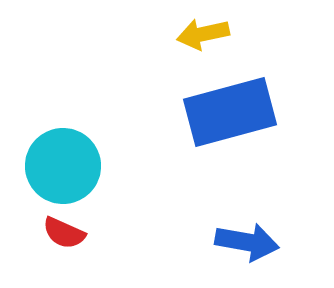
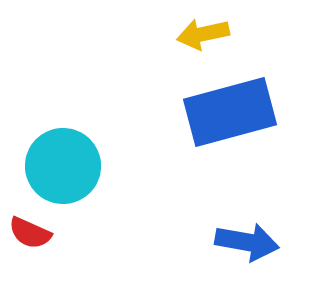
red semicircle: moved 34 px left
